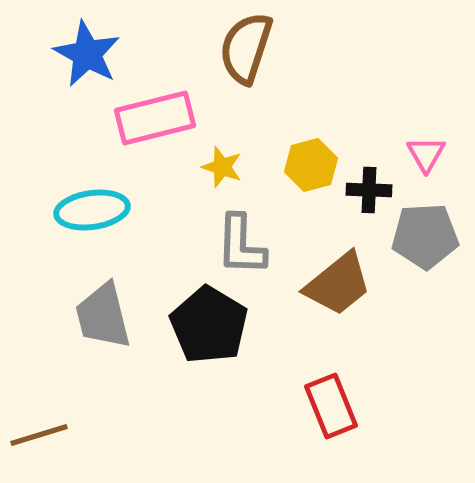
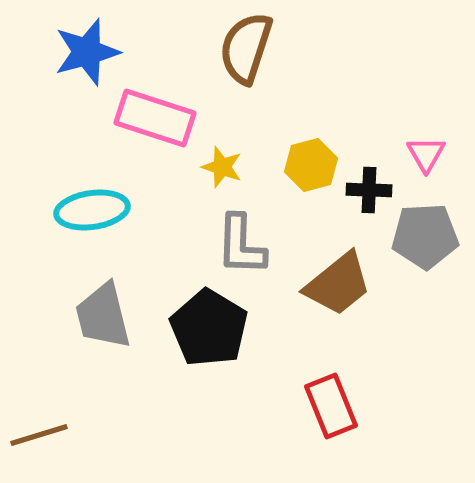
blue star: moved 2 px up; rotated 28 degrees clockwise
pink rectangle: rotated 32 degrees clockwise
black pentagon: moved 3 px down
